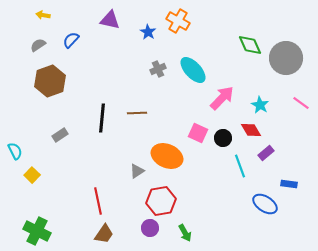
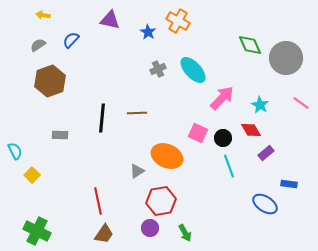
gray rectangle: rotated 35 degrees clockwise
cyan line: moved 11 px left
